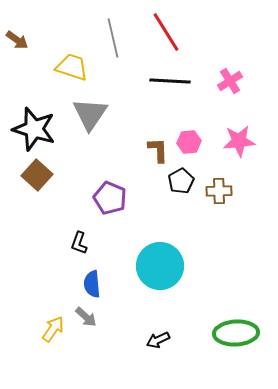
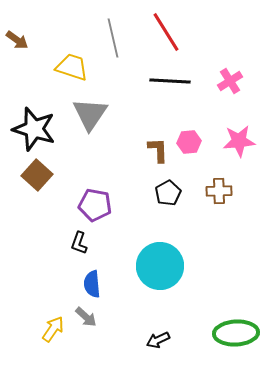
black pentagon: moved 13 px left, 12 px down
purple pentagon: moved 15 px left, 7 px down; rotated 12 degrees counterclockwise
